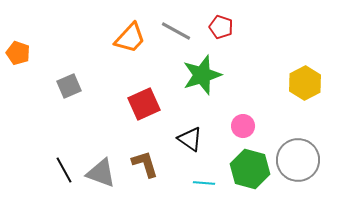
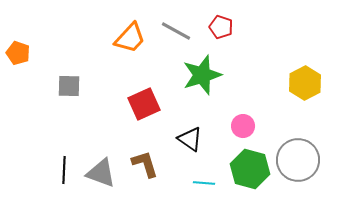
gray square: rotated 25 degrees clockwise
black line: rotated 32 degrees clockwise
